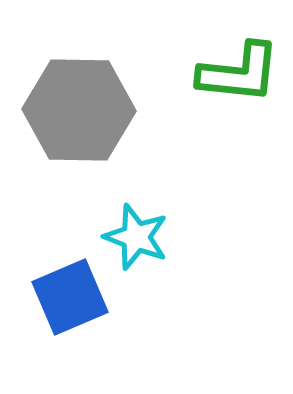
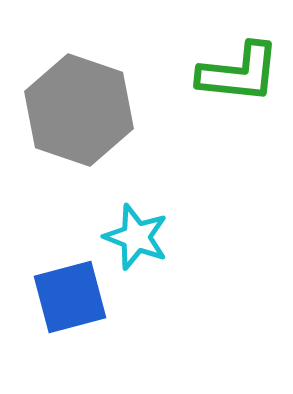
gray hexagon: rotated 18 degrees clockwise
blue square: rotated 8 degrees clockwise
